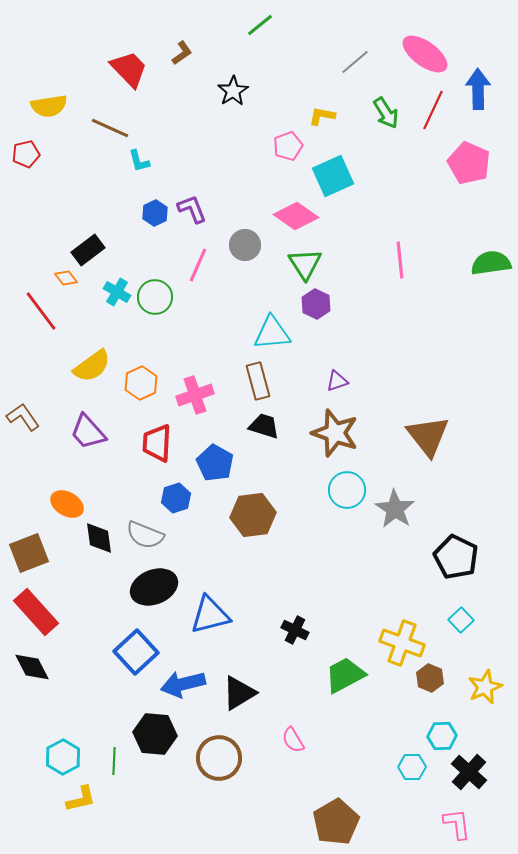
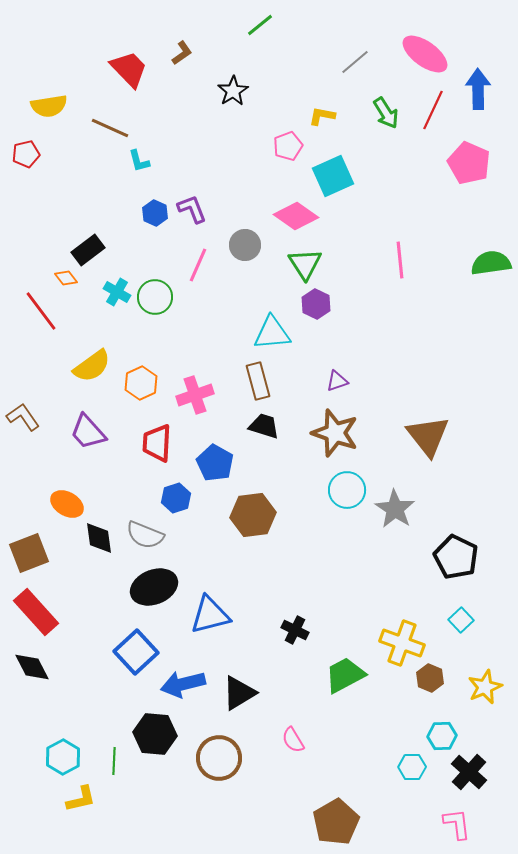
blue hexagon at (155, 213): rotated 10 degrees counterclockwise
